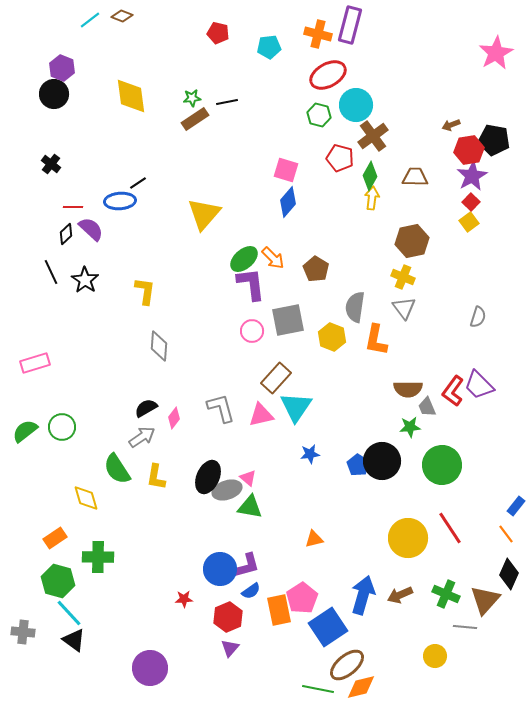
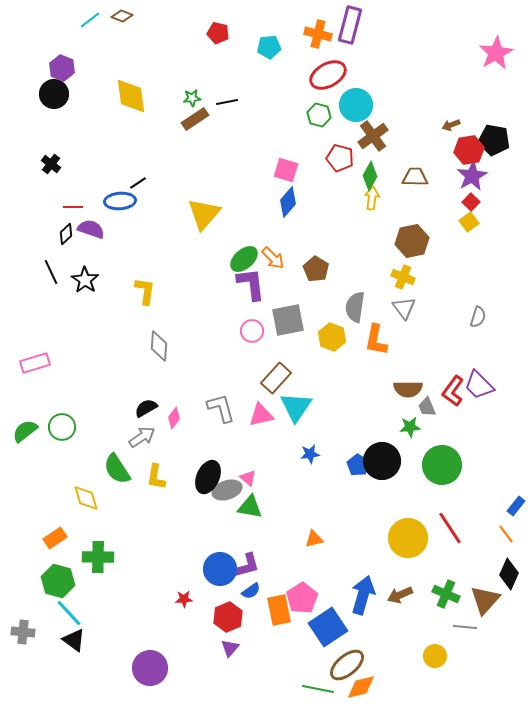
purple semicircle at (91, 229): rotated 24 degrees counterclockwise
